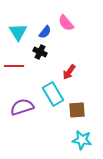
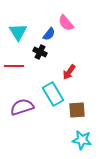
blue semicircle: moved 4 px right, 2 px down
